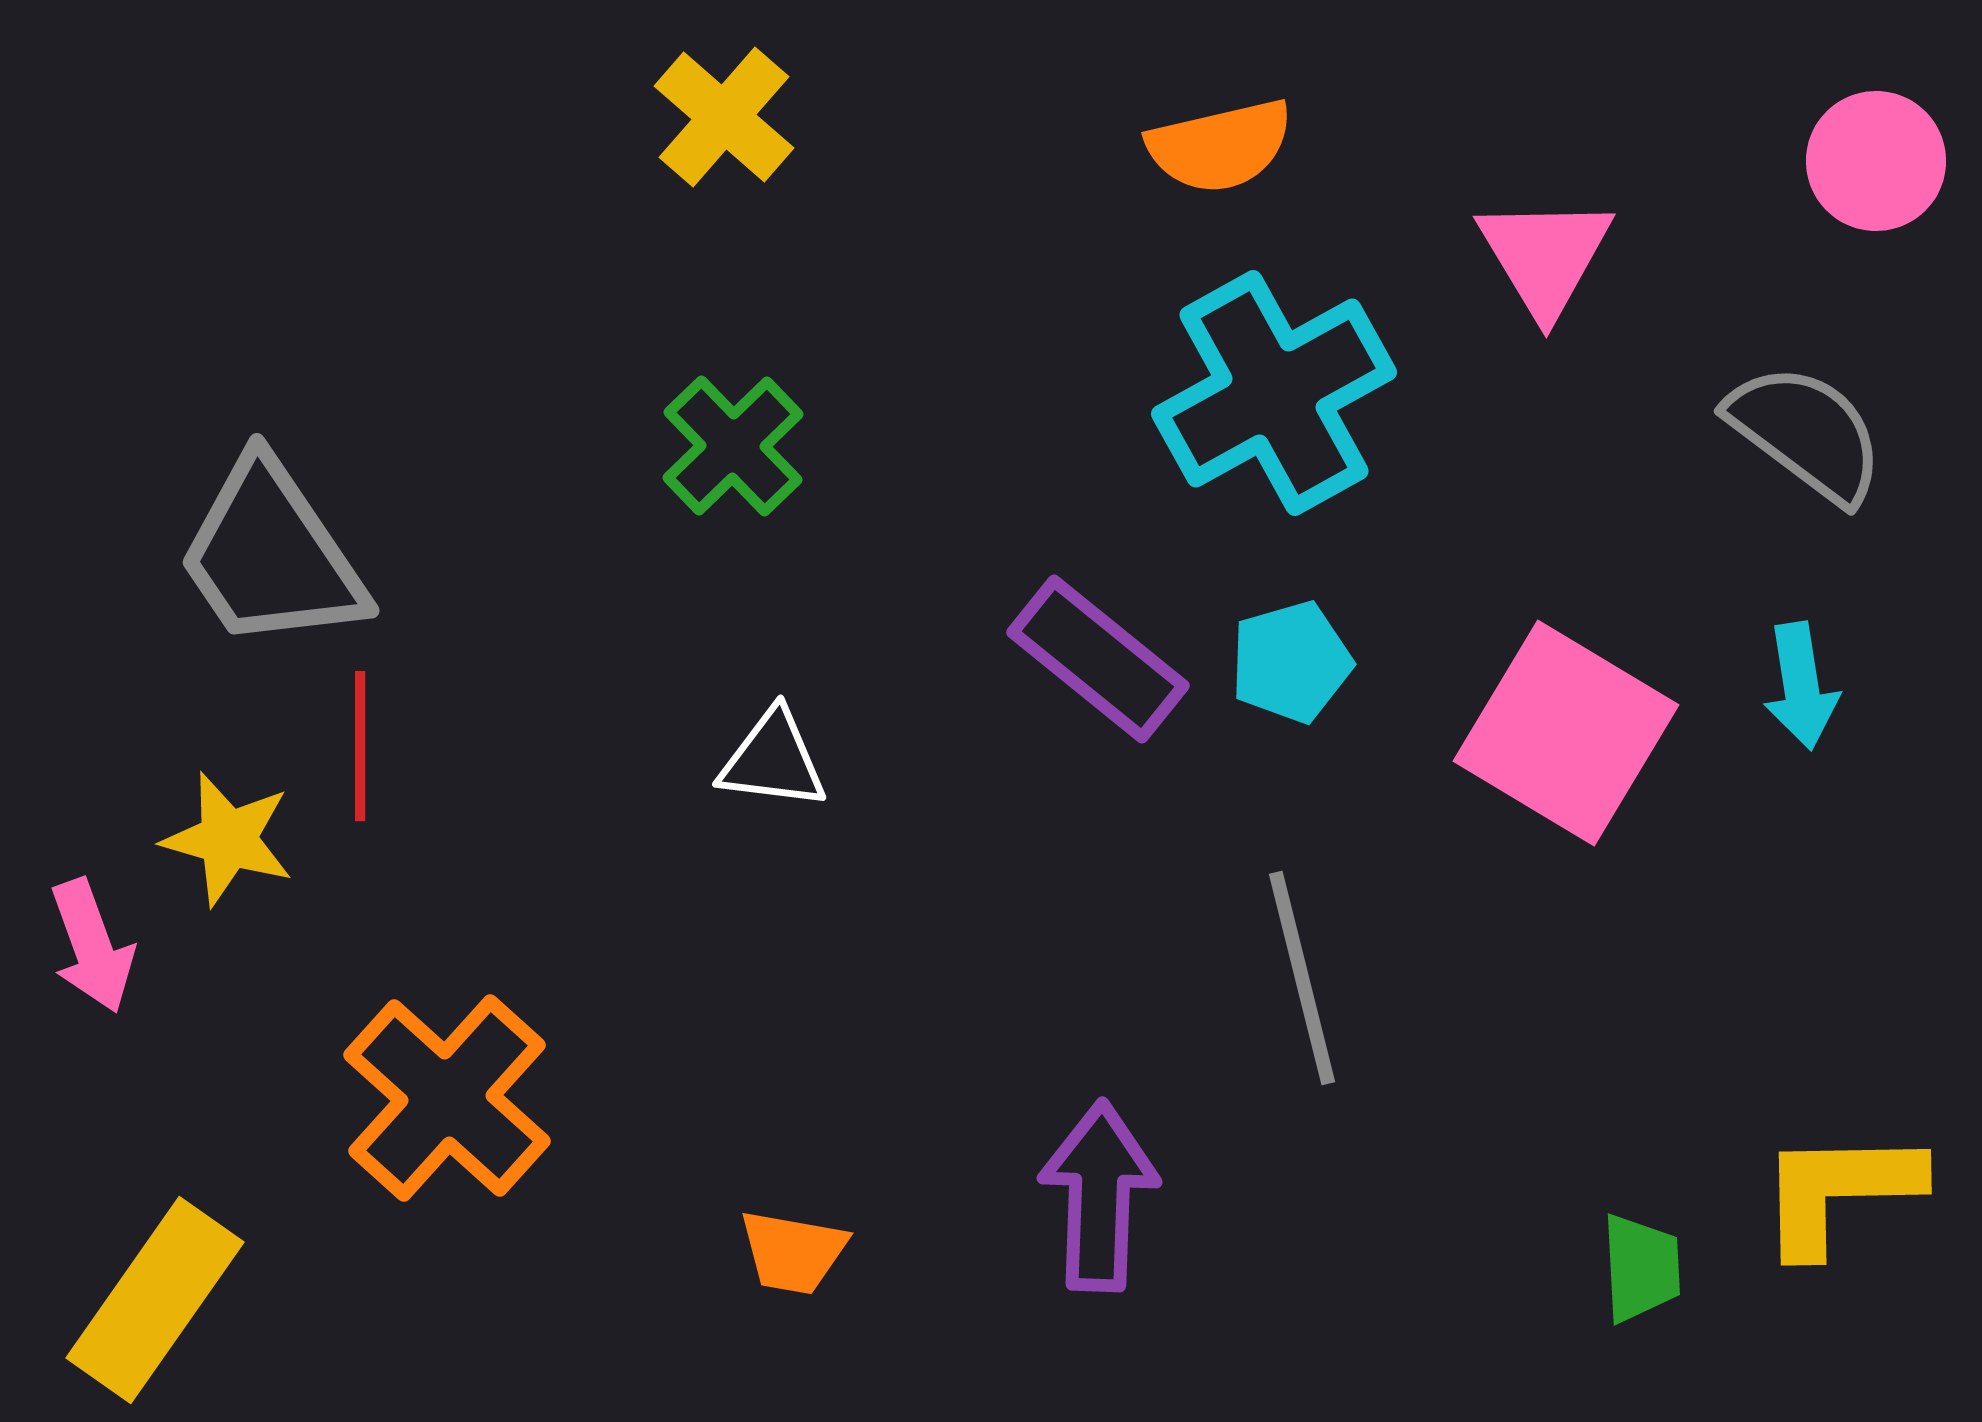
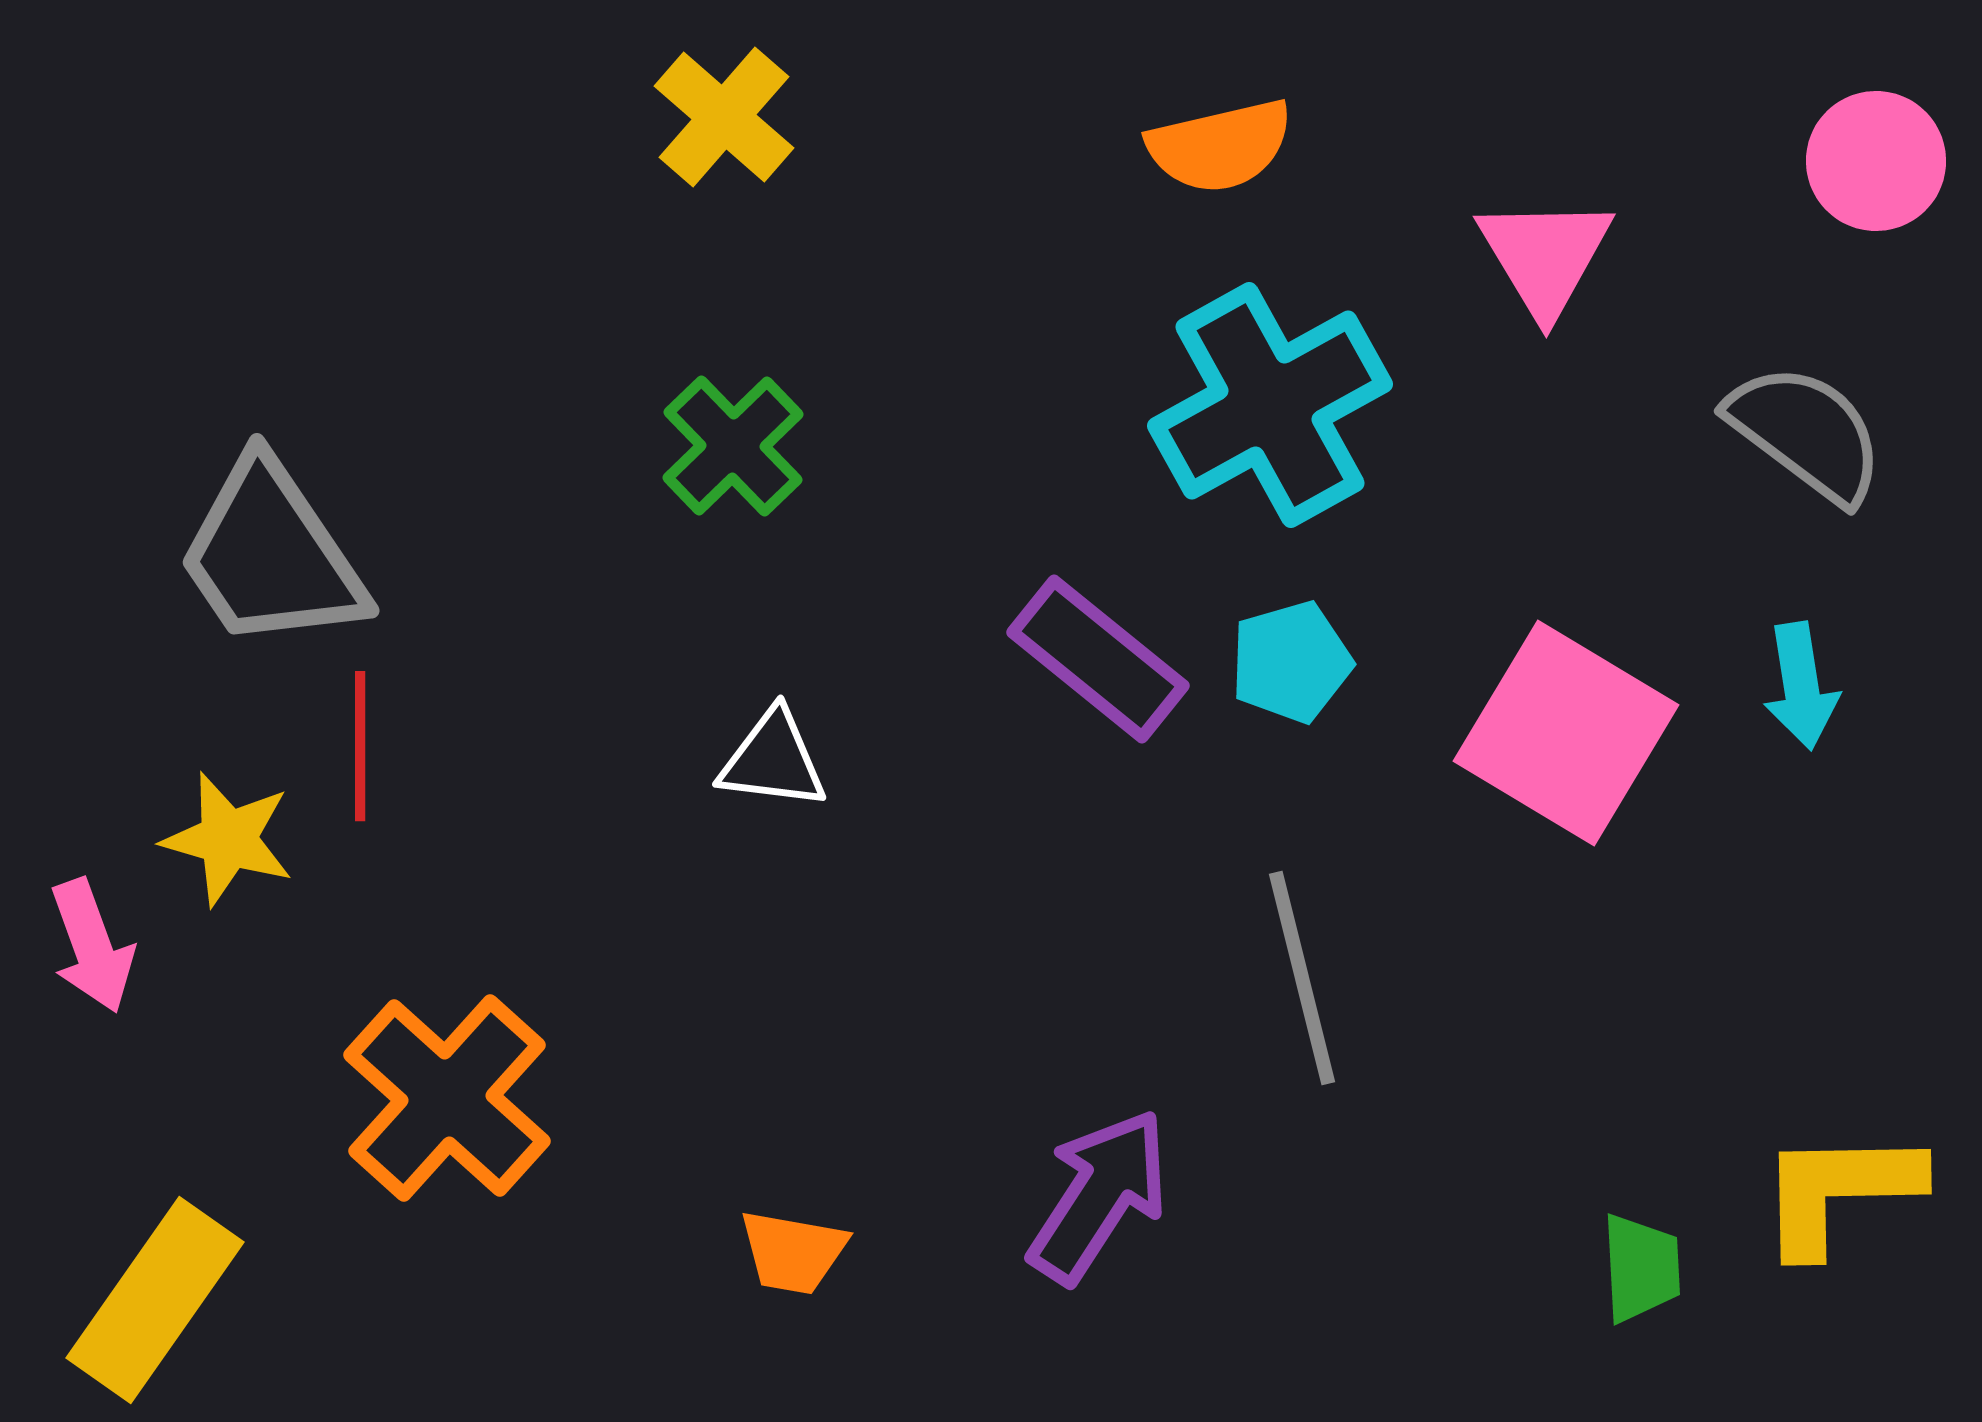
cyan cross: moved 4 px left, 12 px down
purple arrow: rotated 31 degrees clockwise
